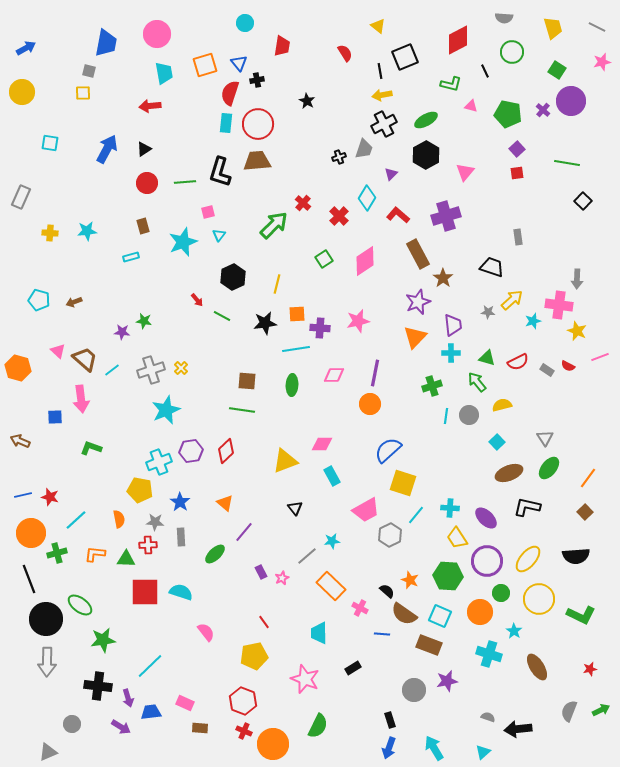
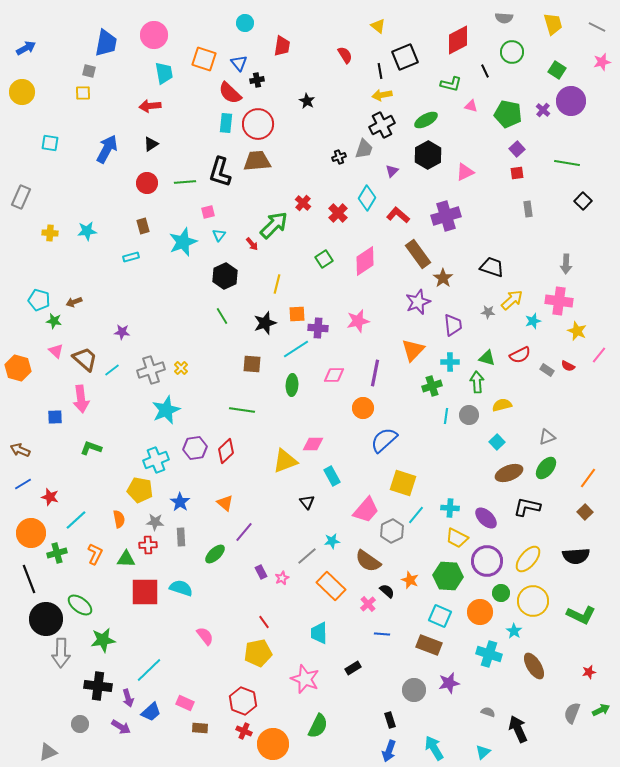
yellow trapezoid at (553, 28): moved 4 px up
pink circle at (157, 34): moved 3 px left, 1 px down
red semicircle at (345, 53): moved 2 px down
orange square at (205, 65): moved 1 px left, 6 px up; rotated 35 degrees clockwise
red semicircle at (230, 93): rotated 65 degrees counterclockwise
black cross at (384, 124): moved 2 px left, 1 px down
black triangle at (144, 149): moved 7 px right, 5 px up
black hexagon at (426, 155): moved 2 px right
pink triangle at (465, 172): rotated 24 degrees clockwise
purple triangle at (391, 174): moved 1 px right, 3 px up
red cross at (339, 216): moved 1 px left, 3 px up
gray rectangle at (518, 237): moved 10 px right, 28 px up
brown rectangle at (418, 254): rotated 8 degrees counterclockwise
black hexagon at (233, 277): moved 8 px left, 1 px up
gray arrow at (577, 279): moved 11 px left, 15 px up
red arrow at (197, 300): moved 55 px right, 56 px up
pink cross at (559, 305): moved 4 px up
green line at (222, 316): rotated 30 degrees clockwise
green star at (144, 321): moved 90 px left
black star at (265, 323): rotated 10 degrees counterclockwise
purple cross at (320, 328): moved 2 px left
orange triangle at (415, 337): moved 2 px left, 13 px down
cyan line at (296, 349): rotated 24 degrees counterclockwise
pink triangle at (58, 351): moved 2 px left
cyan cross at (451, 353): moved 1 px left, 9 px down
pink line at (600, 357): moved 1 px left, 2 px up; rotated 30 degrees counterclockwise
red semicircle at (518, 362): moved 2 px right, 7 px up
brown square at (247, 381): moved 5 px right, 17 px up
green arrow at (477, 382): rotated 35 degrees clockwise
orange circle at (370, 404): moved 7 px left, 4 px down
gray triangle at (545, 438): moved 2 px right, 1 px up; rotated 42 degrees clockwise
brown arrow at (20, 441): moved 9 px down
pink diamond at (322, 444): moved 9 px left
blue semicircle at (388, 450): moved 4 px left, 10 px up
purple hexagon at (191, 451): moved 4 px right, 3 px up
cyan cross at (159, 462): moved 3 px left, 2 px up
green ellipse at (549, 468): moved 3 px left
blue line at (23, 495): moved 11 px up; rotated 18 degrees counterclockwise
black triangle at (295, 508): moved 12 px right, 6 px up
pink trapezoid at (366, 510): rotated 20 degrees counterclockwise
gray hexagon at (390, 535): moved 2 px right, 4 px up
yellow trapezoid at (457, 538): rotated 30 degrees counterclockwise
orange L-shape at (95, 554): rotated 110 degrees clockwise
cyan semicircle at (181, 592): moved 4 px up
yellow circle at (539, 599): moved 6 px left, 2 px down
pink cross at (360, 608): moved 8 px right, 4 px up; rotated 21 degrees clockwise
brown semicircle at (404, 614): moved 36 px left, 53 px up
pink semicircle at (206, 632): moved 1 px left, 4 px down
yellow pentagon at (254, 656): moved 4 px right, 3 px up
gray arrow at (47, 662): moved 14 px right, 9 px up
cyan line at (150, 666): moved 1 px left, 4 px down
brown ellipse at (537, 667): moved 3 px left, 1 px up
red star at (590, 669): moved 1 px left, 3 px down
purple star at (447, 681): moved 2 px right, 2 px down
gray semicircle at (569, 711): moved 3 px right, 2 px down
blue trapezoid at (151, 712): rotated 145 degrees clockwise
gray semicircle at (488, 717): moved 5 px up
gray circle at (72, 724): moved 8 px right
black arrow at (518, 729): rotated 72 degrees clockwise
blue arrow at (389, 748): moved 3 px down
